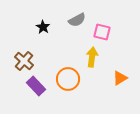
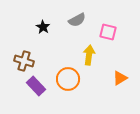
pink square: moved 6 px right
yellow arrow: moved 3 px left, 2 px up
brown cross: rotated 24 degrees counterclockwise
